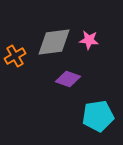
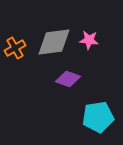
orange cross: moved 8 px up
cyan pentagon: moved 1 px down
